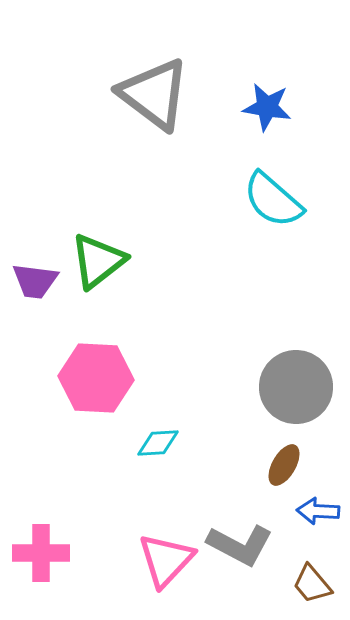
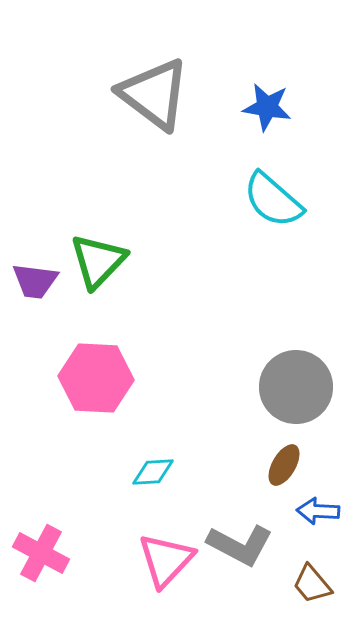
green triangle: rotated 8 degrees counterclockwise
cyan diamond: moved 5 px left, 29 px down
pink cross: rotated 28 degrees clockwise
